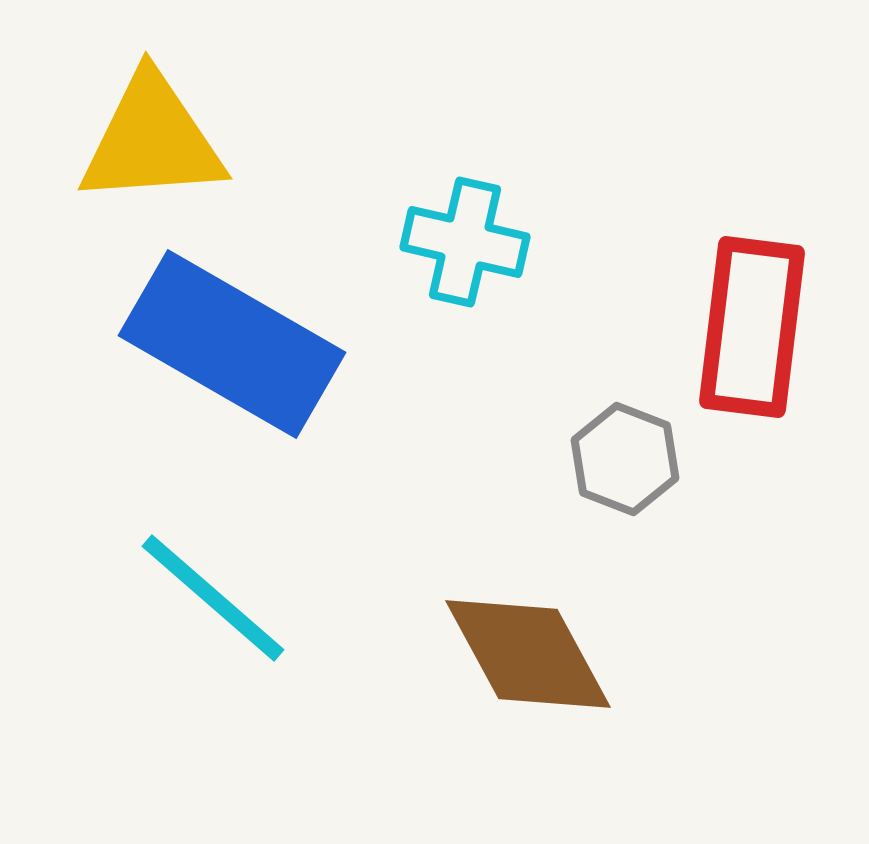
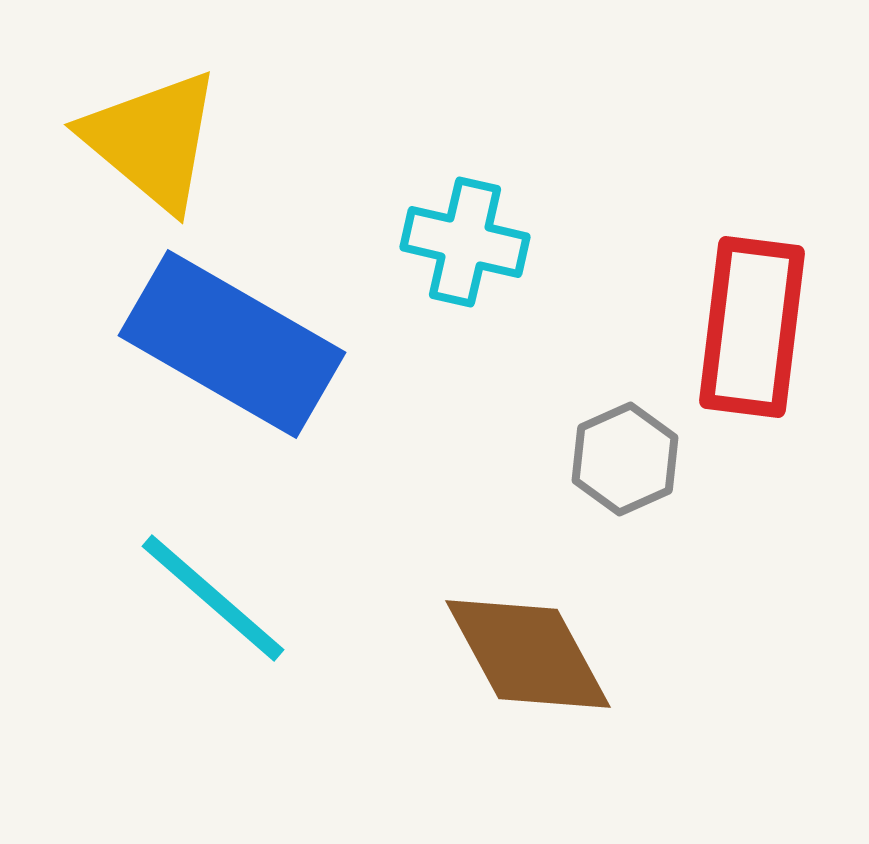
yellow triangle: rotated 44 degrees clockwise
gray hexagon: rotated 15 degrees clockwise
